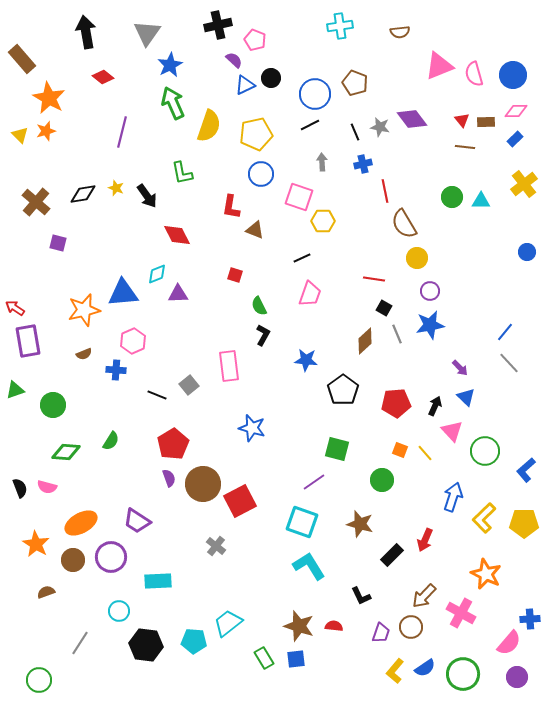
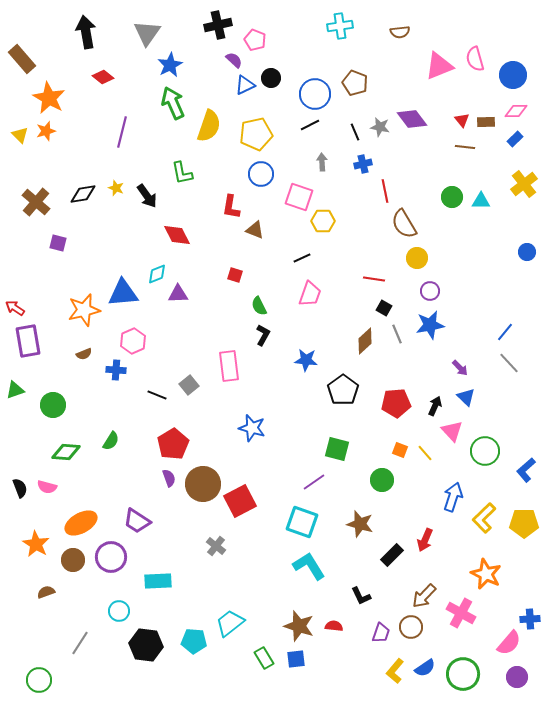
pink semicircle at (474, 74): moved 1 px right, 15 px up
cyan trapezoid at (228, 623): moved 2 px right
